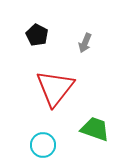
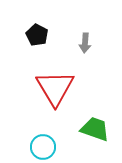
gray arrow: rotated 18 degrees counterclockwise
red triangle: rotated 9 degrees counterclockwise
cyan circle: moved 2 px down
